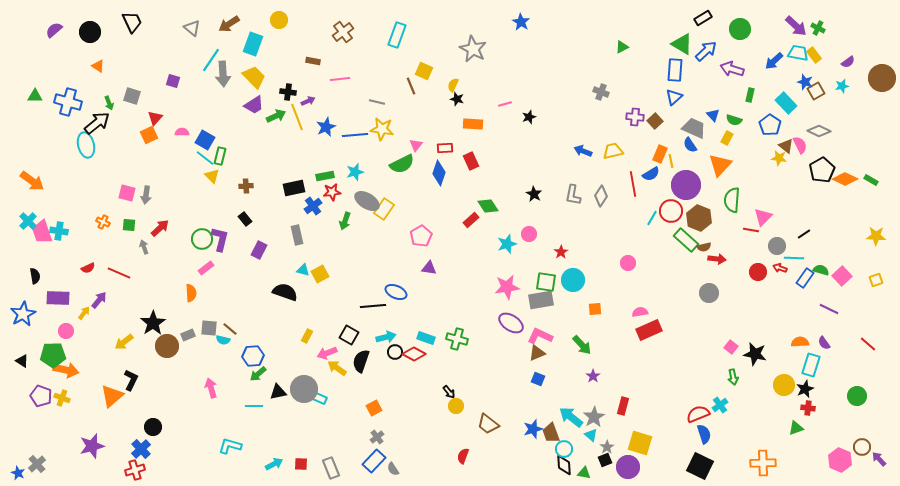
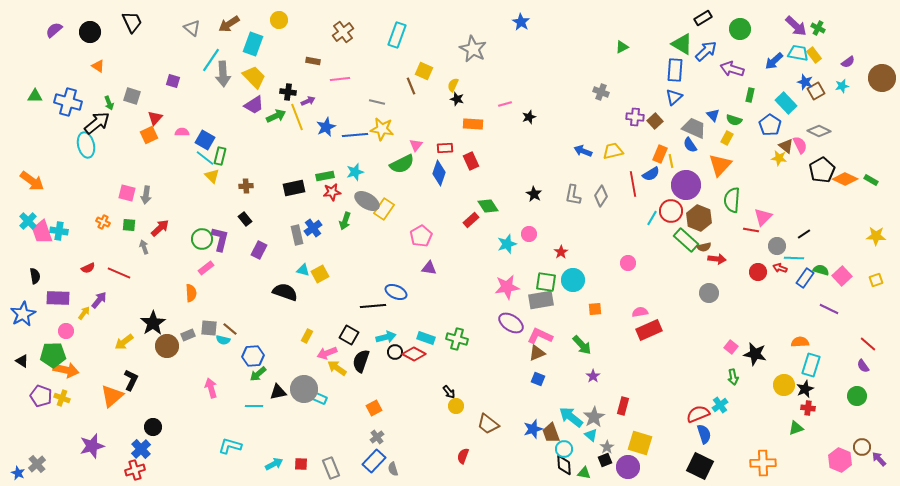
blue cross at (313, 206): moved 22 px down
purple semicircle at (824, 343): moved 39 px right, 23 px down
gray semicircle at (393, 469): rotated 16 degrees clockwise
